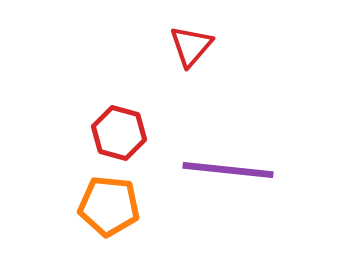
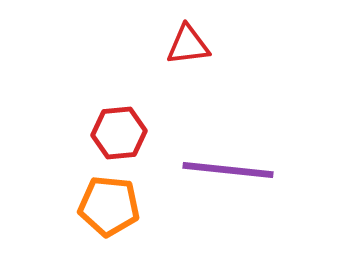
red triangle: moved 3 px left, 1 px up; rotated 42 degrees clockwise
red hexagon: rotated 20 degrees counterclockwise
